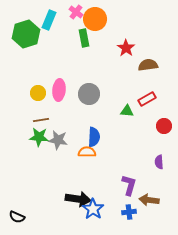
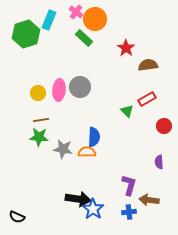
green rectangle: rotated 36 degrees counterclockwise
gray circle: moved 9 px left, 7 px up
green triangle: rotated 40 degrees clockwise
gray star: moved 5 px right, 9 px down
